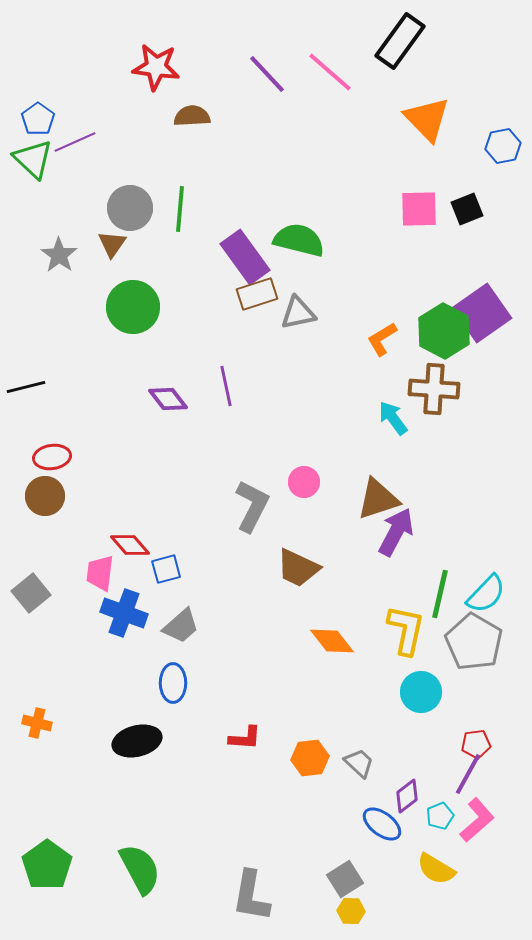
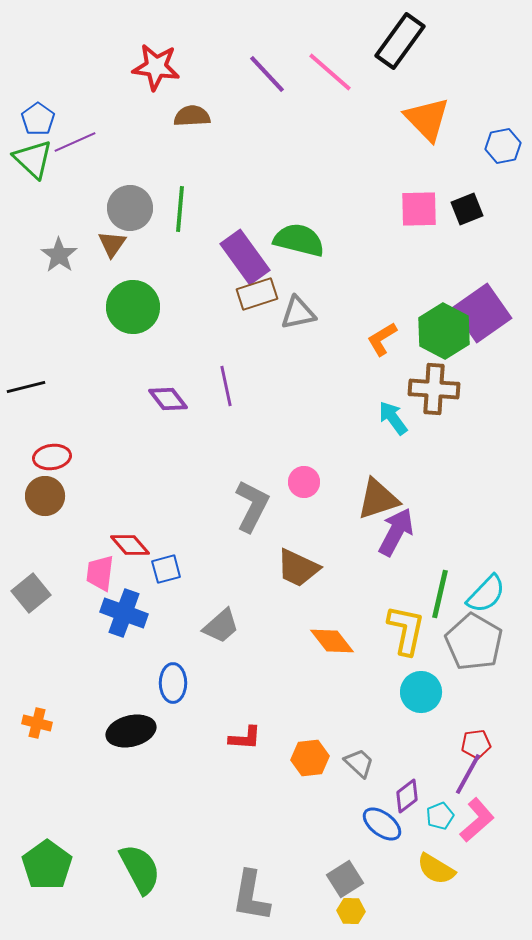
gray trapezoid at (181, 626): moved 40 px right
black ellipse at (137, 741): moved 6 px left, 10 px up
